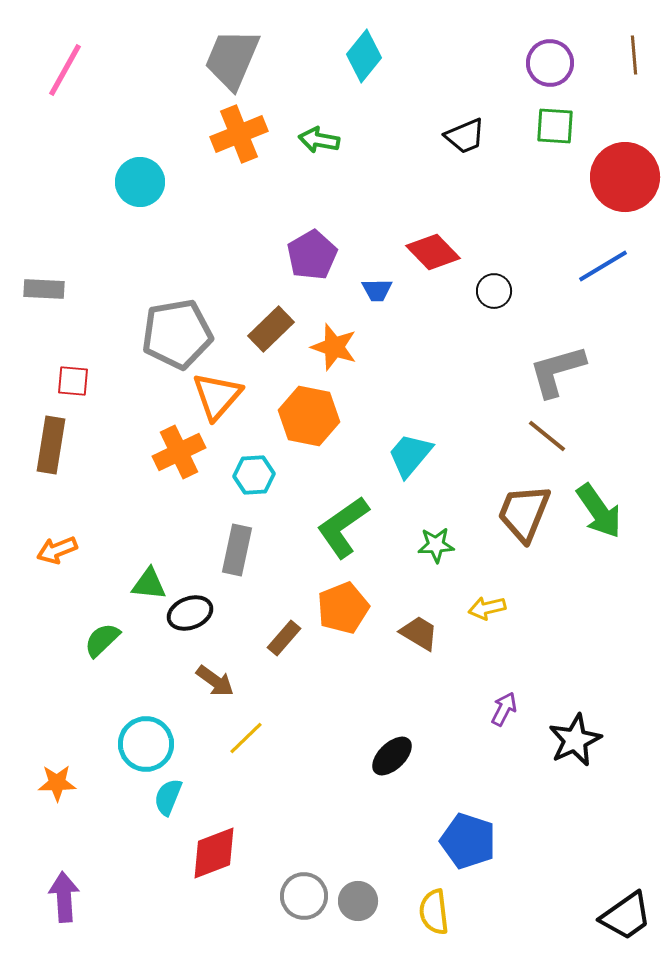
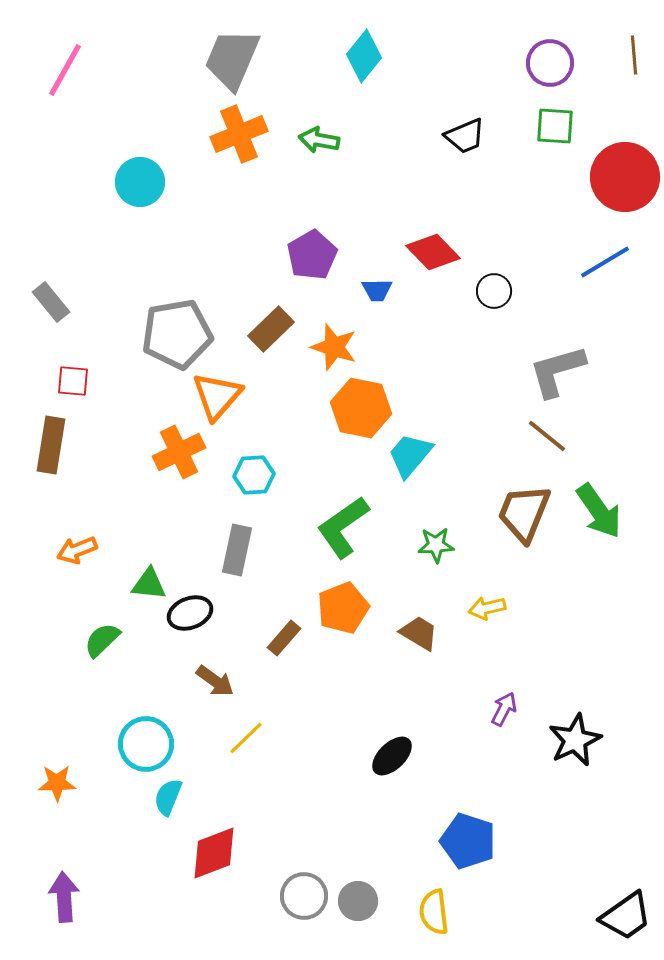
blue line at (603, 266): moved 2 px right, 4 px up
gray rectangle at (44, 289): moved 7 px right, 13 px down; rotated 48 degrees clockwise
orange hexagon at (309, 416): moved 52 px right, 8 px up
orange arrow at (57, 550): moved 20 px right
